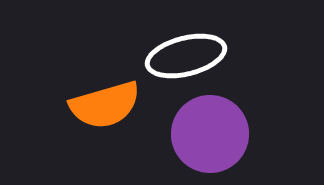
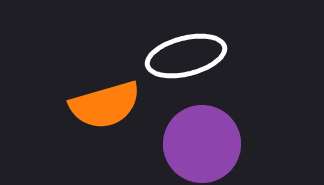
purple circle: moved 8 px left, 10 px down
